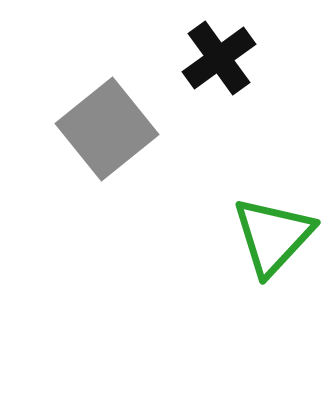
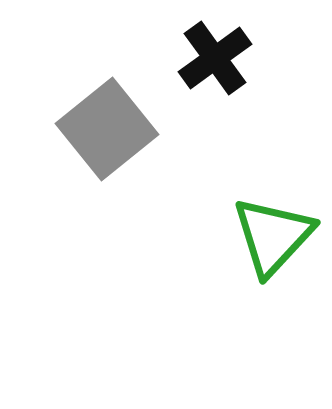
black cross: moved 4 px left
